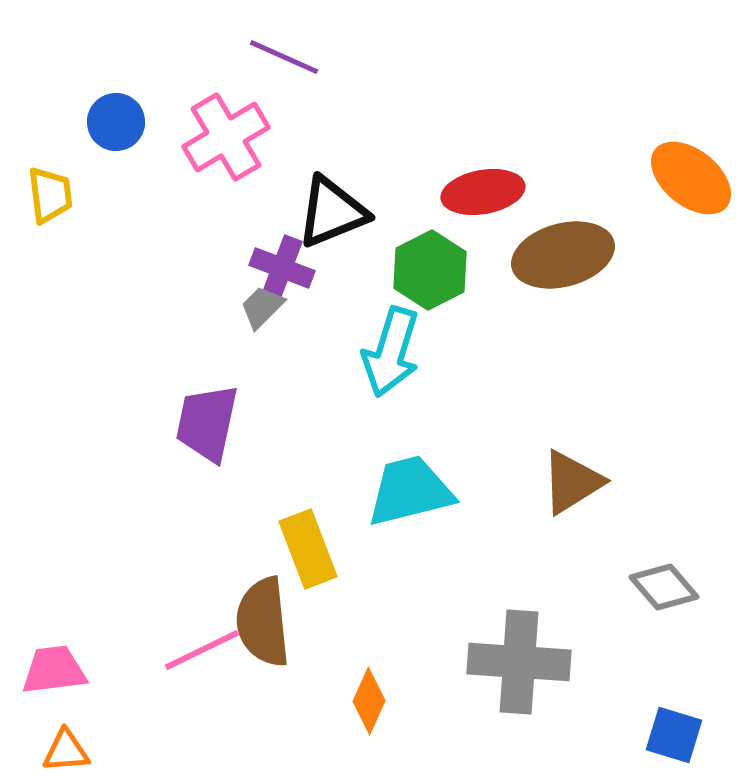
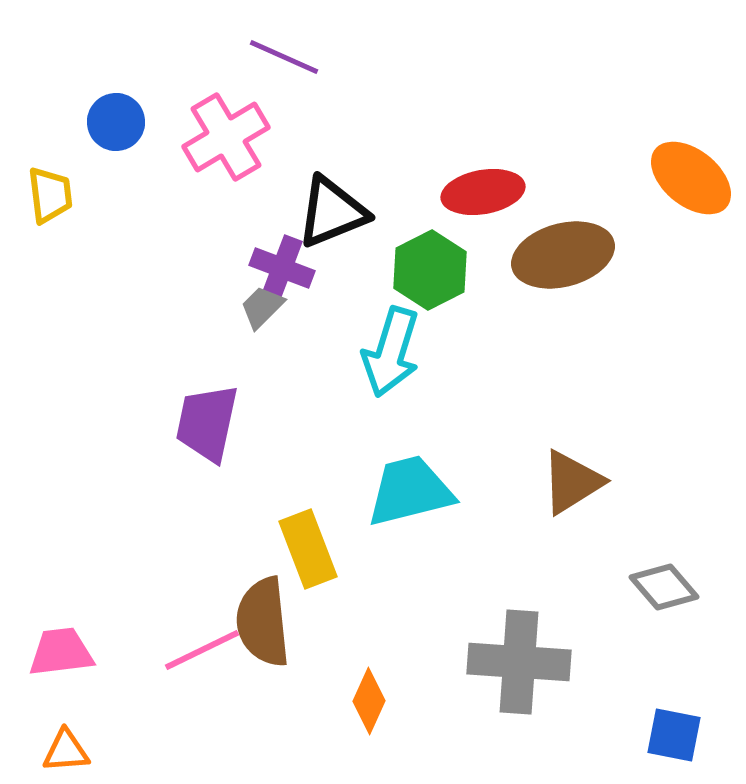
pink trapezoid: moved 7 px right, 18 px up
blue square: rotated 6 degrees counterclockwise
